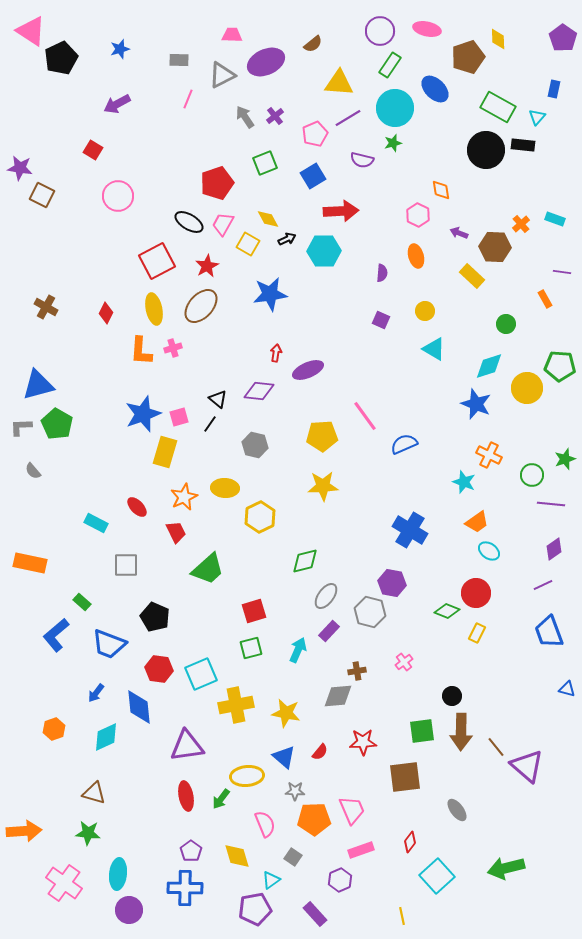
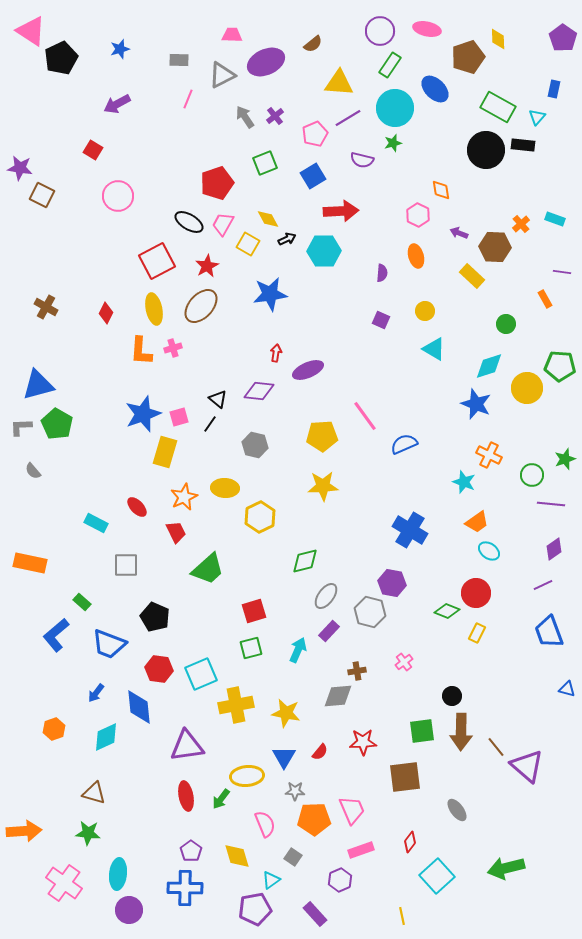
blue triangle at (284, 757): rotated 20 degrees clockwise
